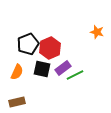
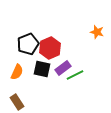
brown rectangle: rotated 70 degrees clockwise
